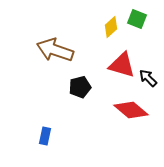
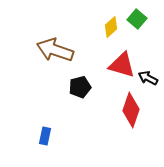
green square: rotated 18 degrees clockwise
black arrow: rotated 18 degrees counterclockwise
red diamond: rotated 68 degrees clockwise
